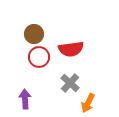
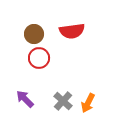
red semicircle: moved 1 px right, 18 px up
red circle: moved 1 px down
gray cross: moved 7 px left, 18 px down
purple arrow: rotated 42 degrees counterclockwise
